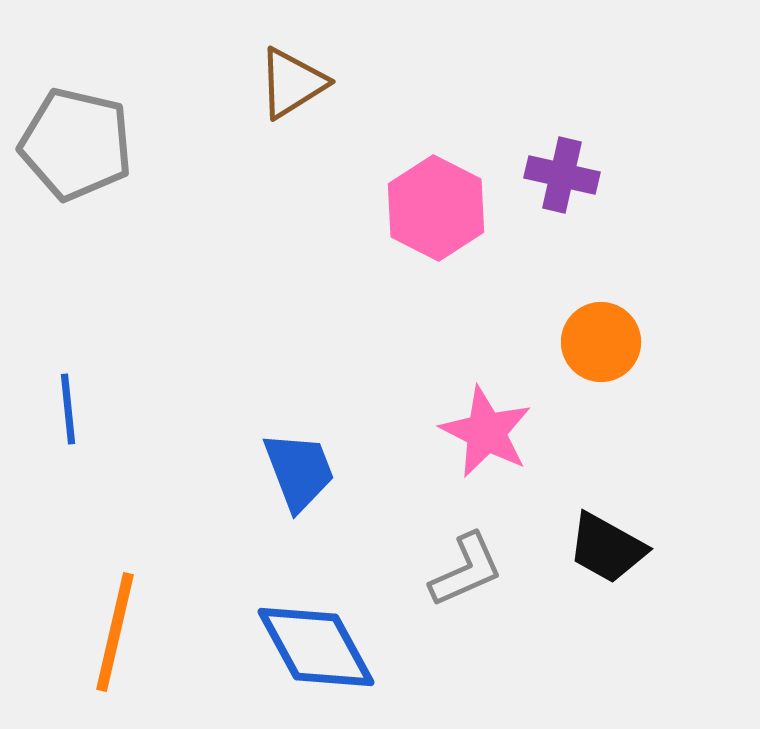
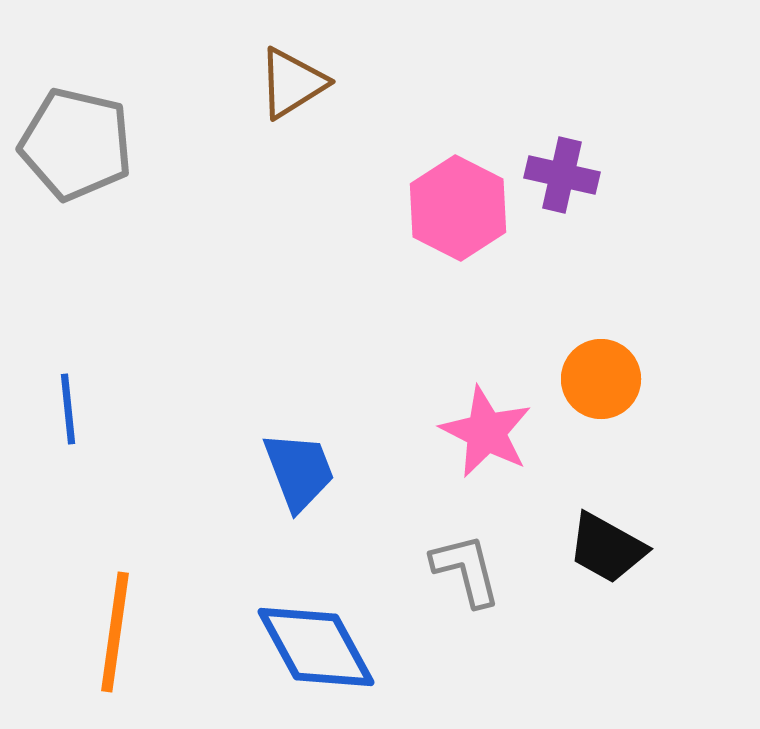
pink hexagon: moved 22 px right
orange circle: moved 37 px down
gray L-shape: rotated 80 degrees counterclockwise
orange line: rotated 5 degrees counterclockwise
